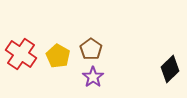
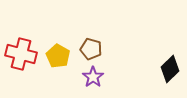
brown pentagon: rotated 20 degrees counterclockwise
red cross: rotated 20 degrees counterclockwise
